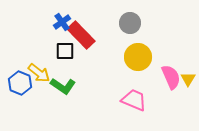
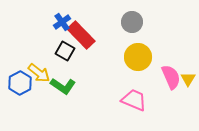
gray circle: moved 2 px right, 1 px up
black square: rotated 30 degrees clockwise
blue hexagon: rotated 10 degrees clockwise
